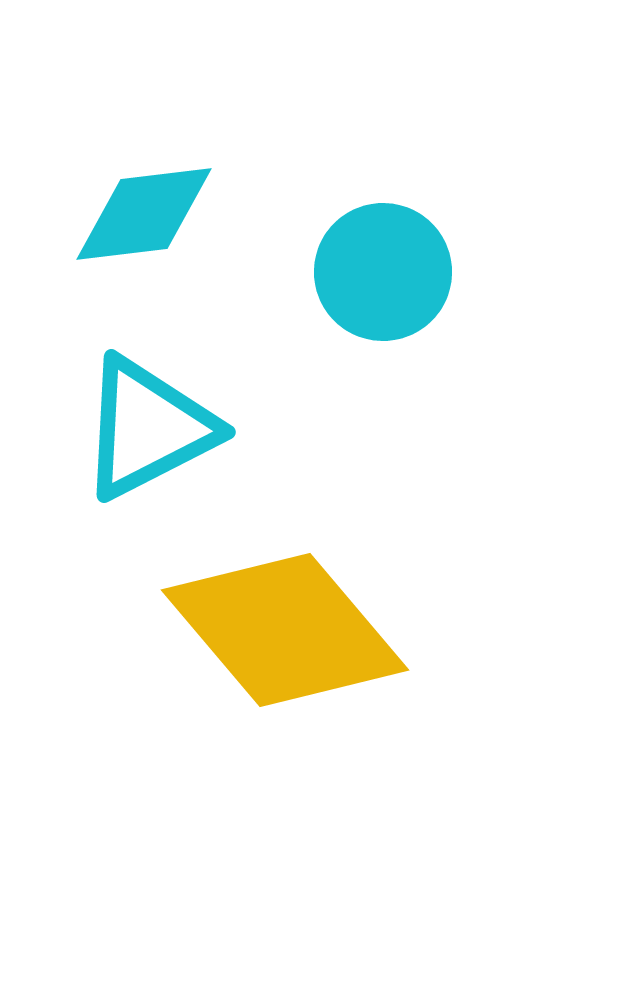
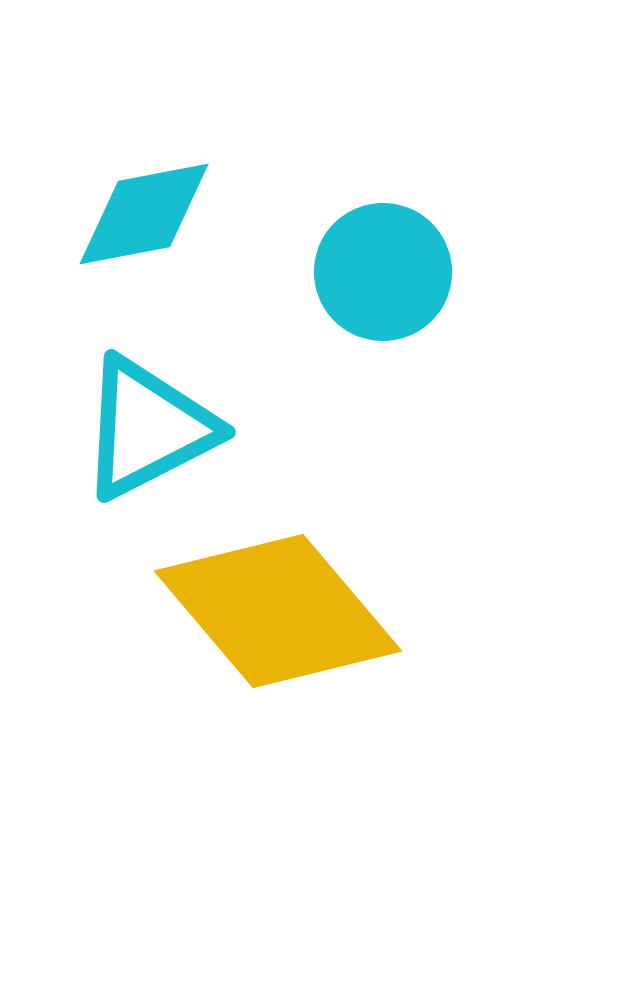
cyan diamond: rotated 4 degrees counterclockwise
yellow diamond: moved 7 px left, 19 px up
